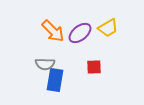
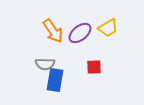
orange arrow: rotated 10 degrees clockwise
